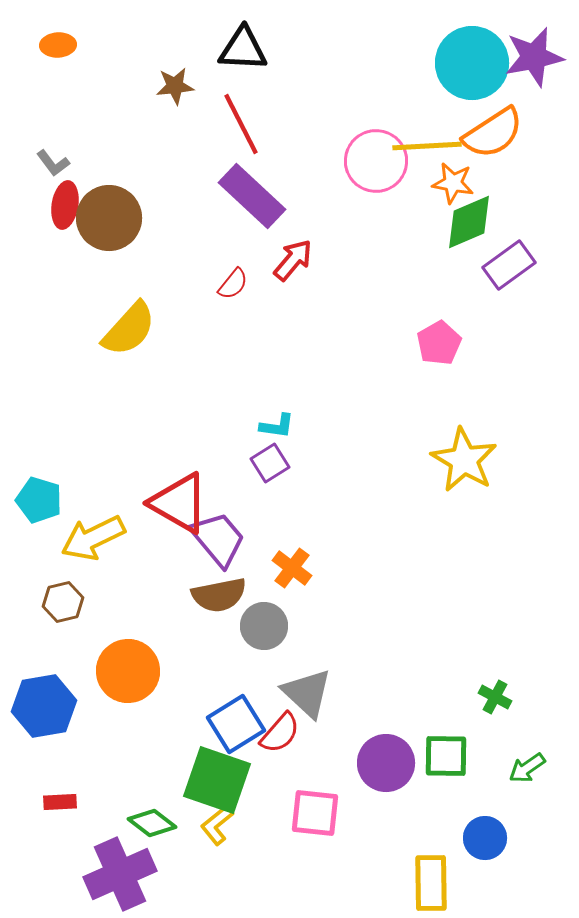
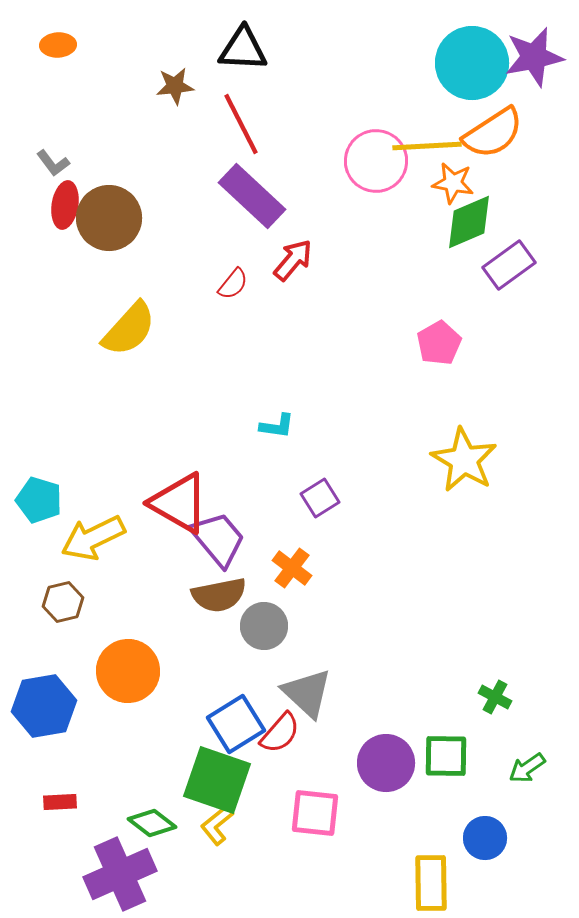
purple square at (270, 463): moved 50 px right, 35 px down
